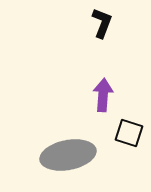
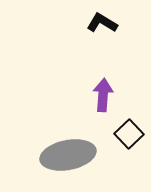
black L-shape: rotated 80 degrees counterclockwise
black square: moved 1 px down; rotated 28 degrees clockwise
